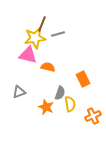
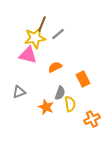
gray line: rotated 24 degrees counterclockwise
orange semicircle: moved 7 px right; rotated 40 degrees counterclockwise
orange cross: moved 1 px left, 3 px down
